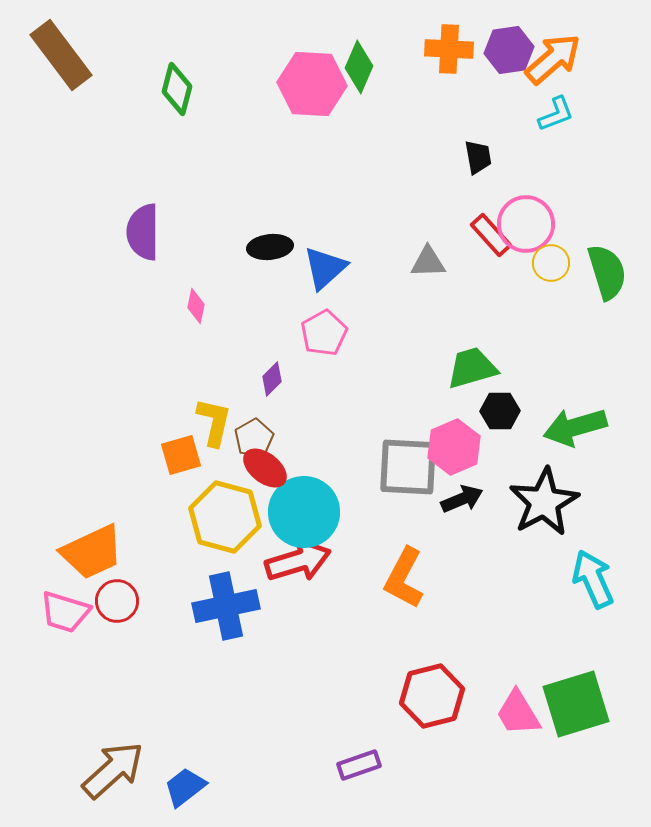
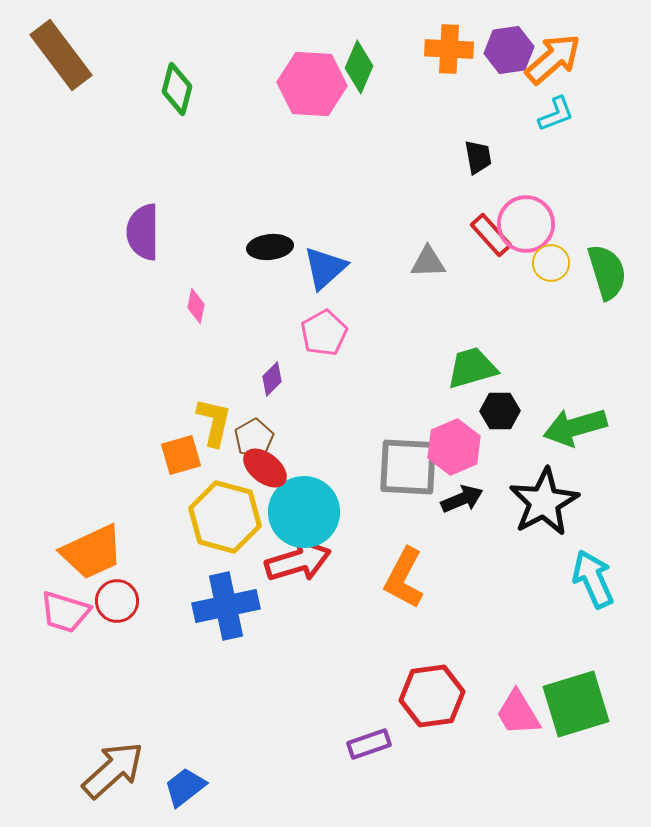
red hexagon at (432, 696): rotated 6 degrees clockwise
purple rectangle at (359, 765): moved 10 px right, 21 px up
